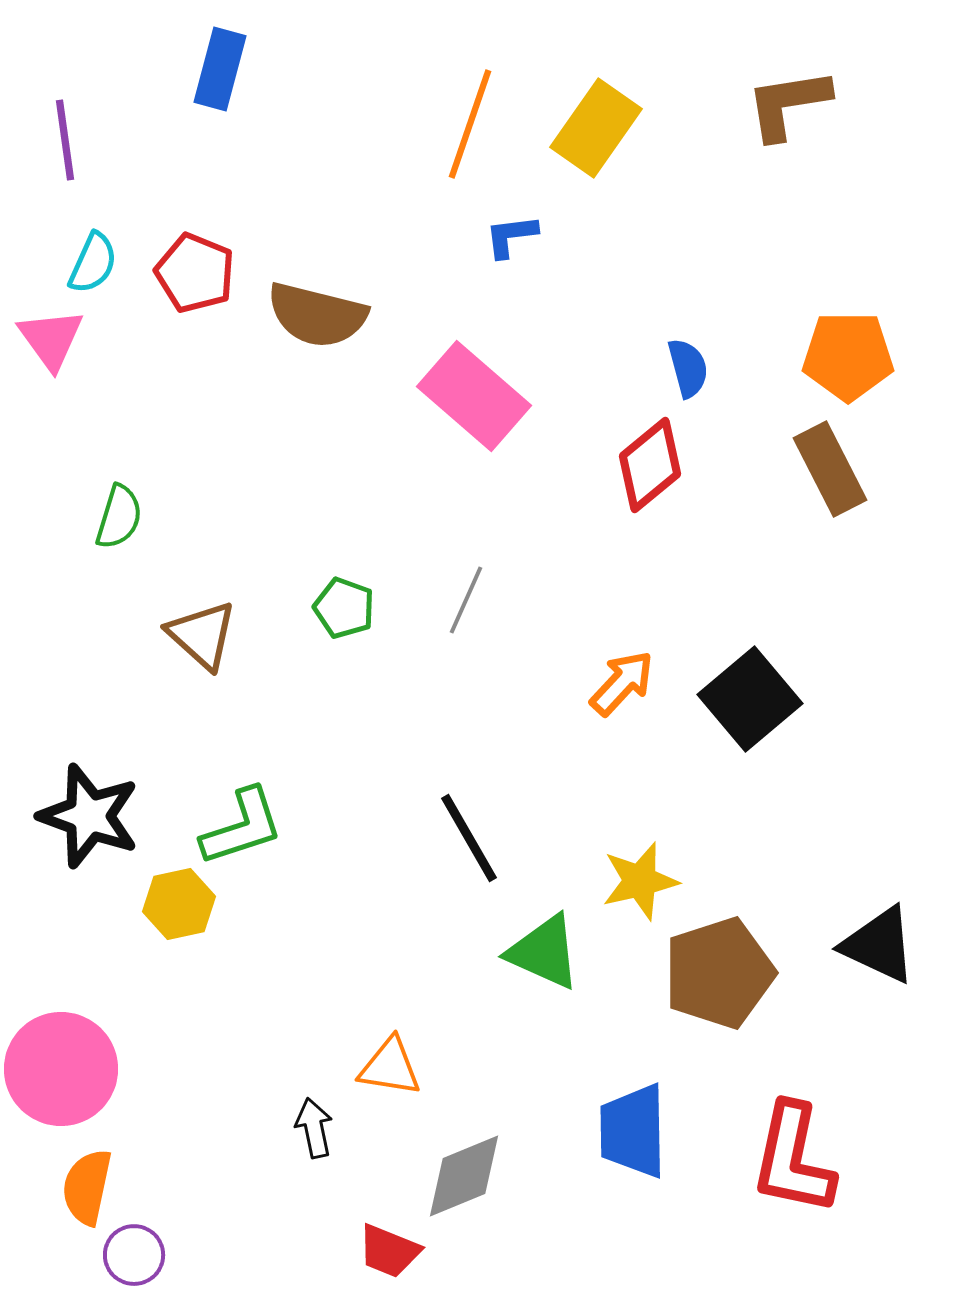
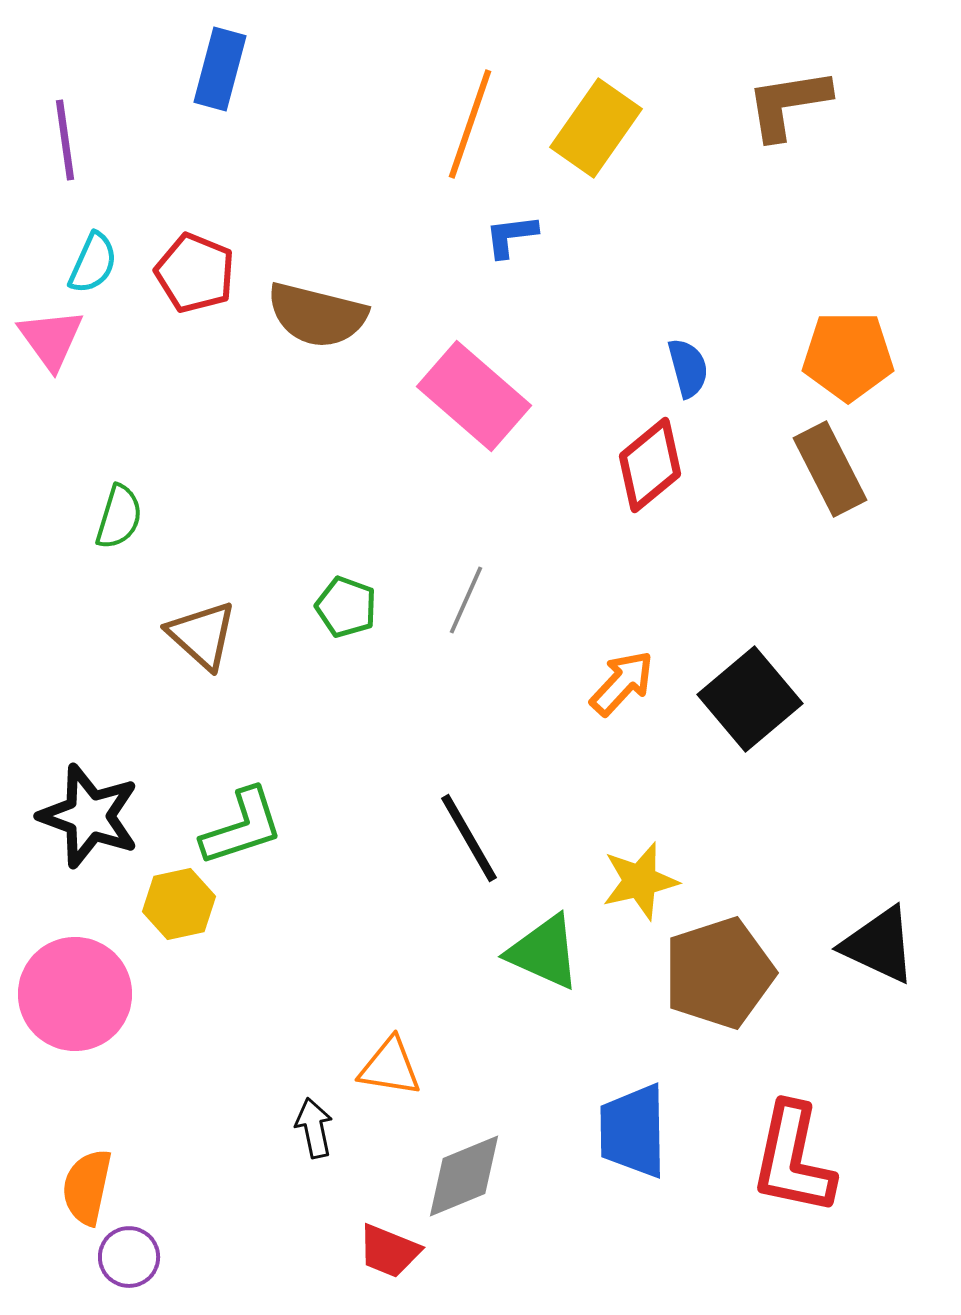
green pentagon: moved 2 px right, 1 px up
pink circle: moved 14 px right, 75 px up
purple circle: moved 5 px left, 2 px down
